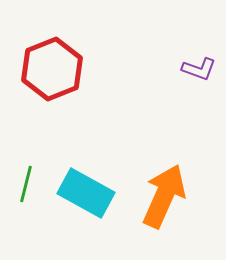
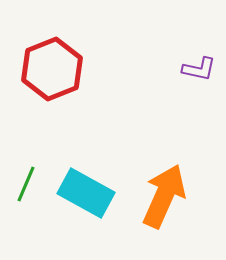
purple L-shape: rotated 8 degrees counterclockwise
green line: rotated 9 degrees clockwise
